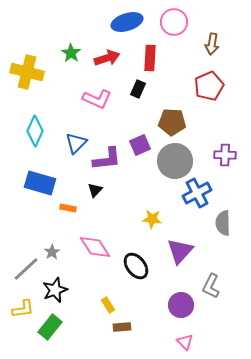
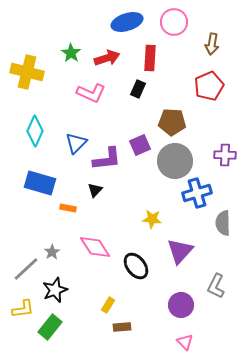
pink L-shape: moved 6 px left, 6 px up
blue cross: rotated 12 degrees clockwise
gray L-shape: moved 5 px right
yellow rectangle: rotated 63 degrees clockwise
